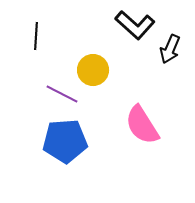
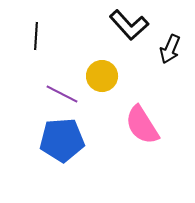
black L-shape: moved 6 px left; rotated 6 degrees clockwise
yellow circle: moved 9 px right, 6 px down
blue pentagon: moved 3 px left, 1 px up
